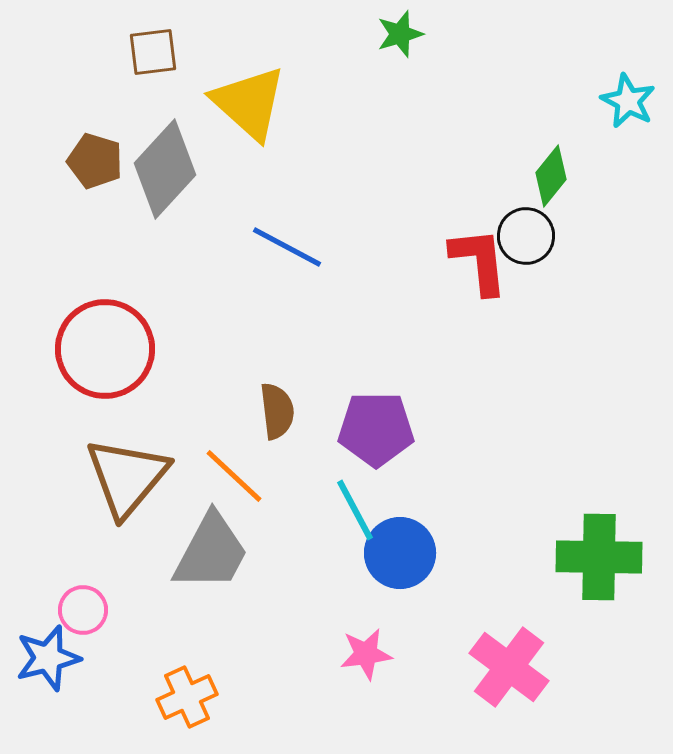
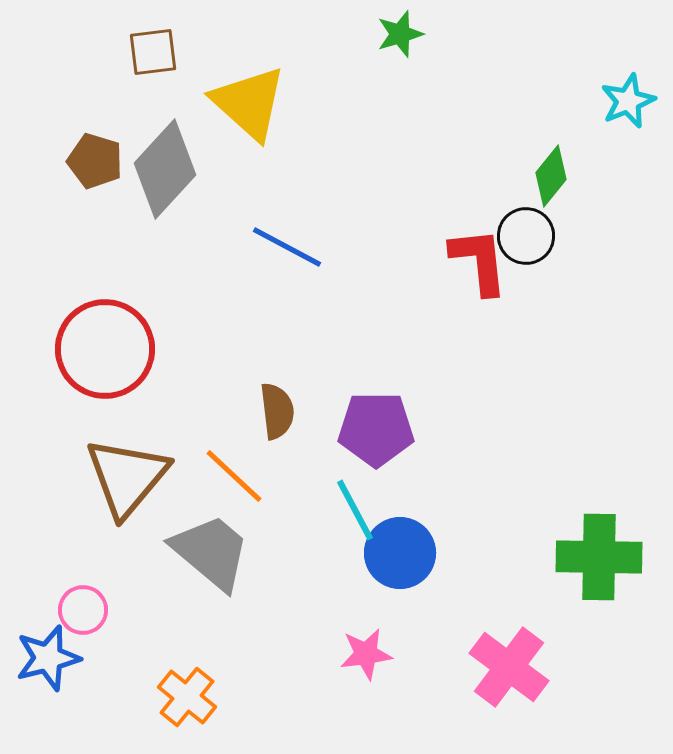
cyan star: rotated 22 degrees clockwise
gray trapezoid: rotated 78 degrees counterclockwise
orange cross: rotated 26 degrees counterclockwise
